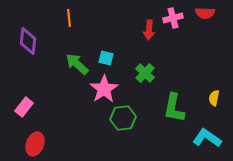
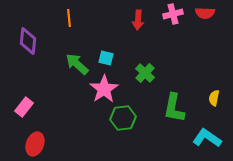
pink cross: moved 4 px up
red arrow: moved 11 px left, 10 px up
